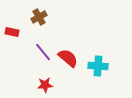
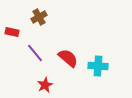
purple line: moved 8 px left, 1 px down
red star: rotated 21 degrees counterclockwise
